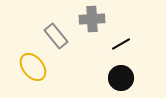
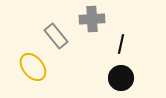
black line: rotated 48 degrees counterclockwise
